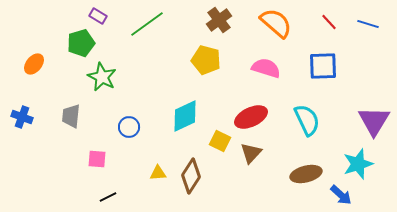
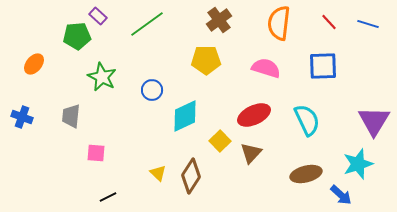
purple rectangle: rotated 12 degrees clockwise
orange semicircle: moved 3 px right; rotated 124 degrees counterclockwise
green pentagon: moved 4 px left, 7 px up; rotated 12 degrees clockwise
yellow pentagon: rotated 16 degrees counterclockwise
red ellipse: moved 3 px right, 2 px up
blue circle: moved 23 px right, 37 px up
yellow square: rotated 20 degrees clockwise
pink square: moved 1 px left, 6 px up
yellow triangle: rotated 48 degrees clockwise
